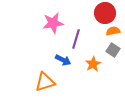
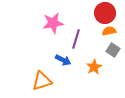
orange semicircle: moved 4 px left
orange star: moved 1 px right, 3 px down
orange triangle: moved 3 px left, 1 px up
